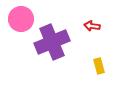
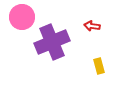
pink circle: moved 1 px right, 2 px up
